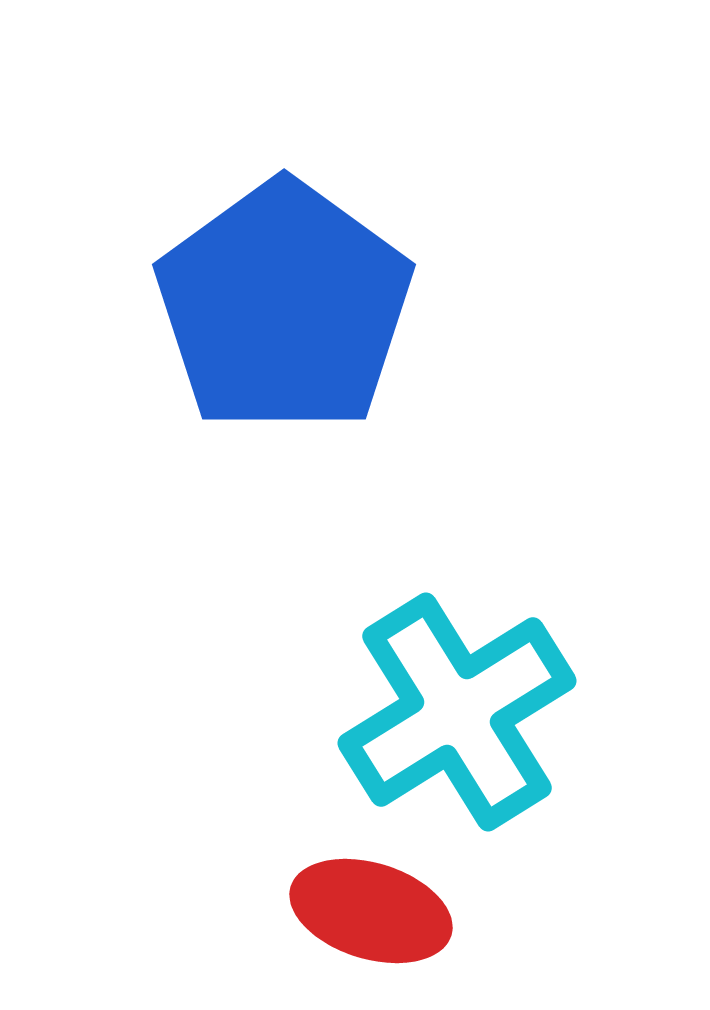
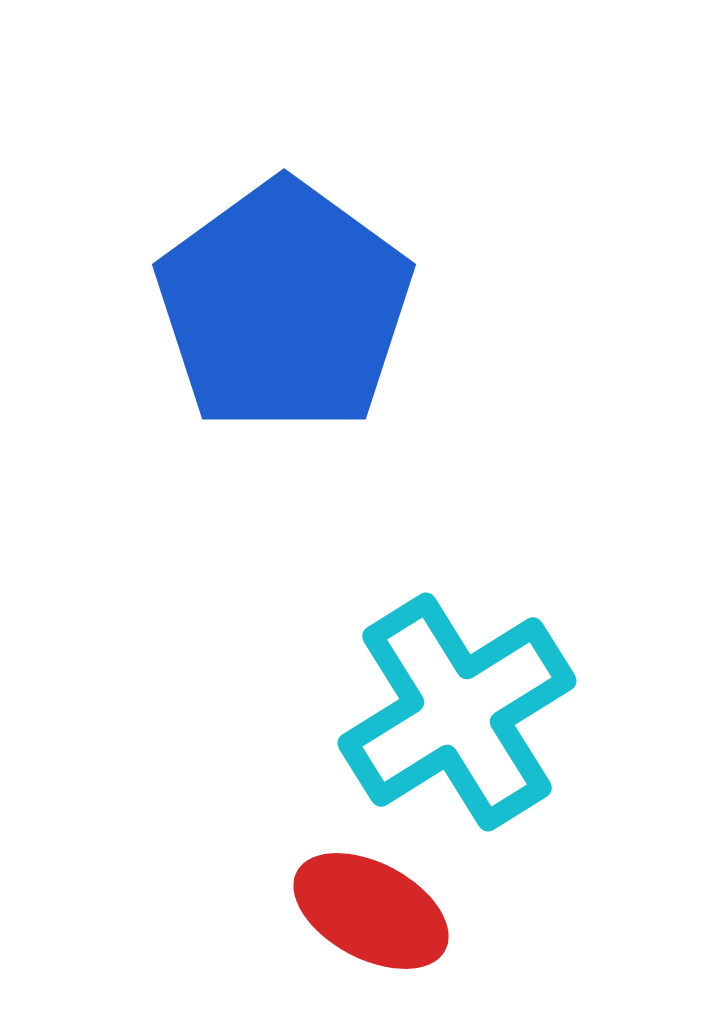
red ellipse: rotated 11 degrees clockwise
